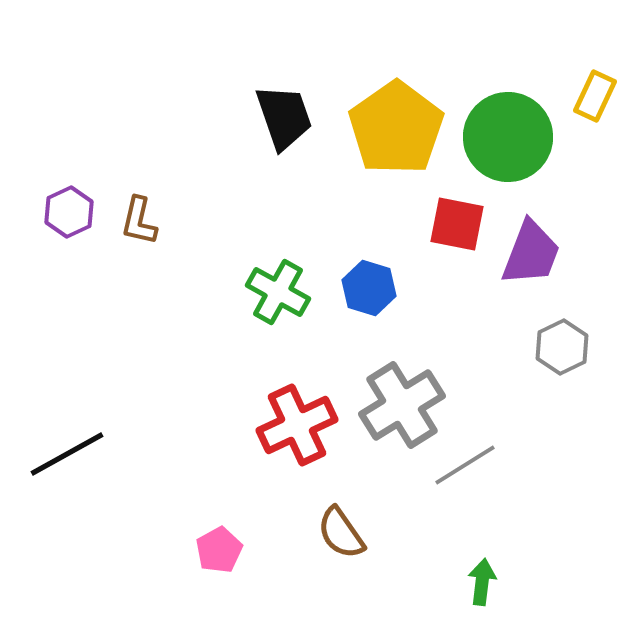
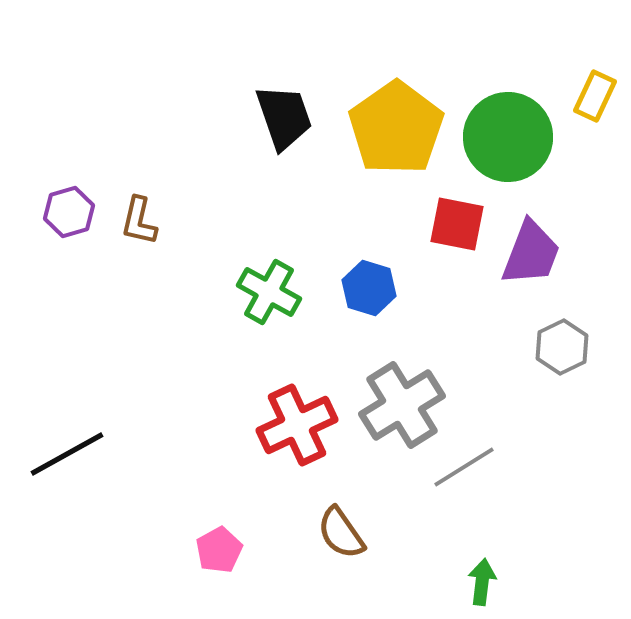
purple hexagon: rotated 9 degrees clockwise
green cross: moved 9 px left
gray line: moved 1 px left, 2 px down
